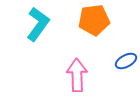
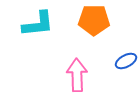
orange pentagon: rotated 8 degrees clockwise
cyan L-shape: rotated 48 degrees clockwise
